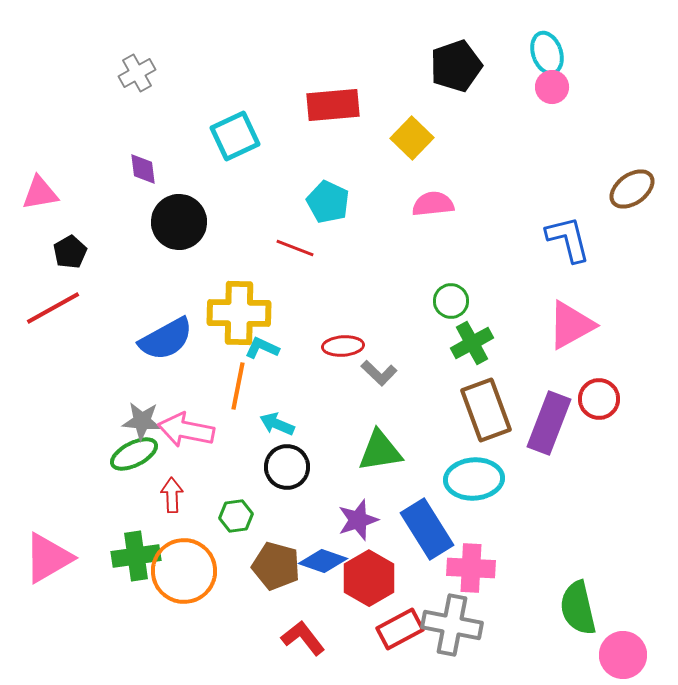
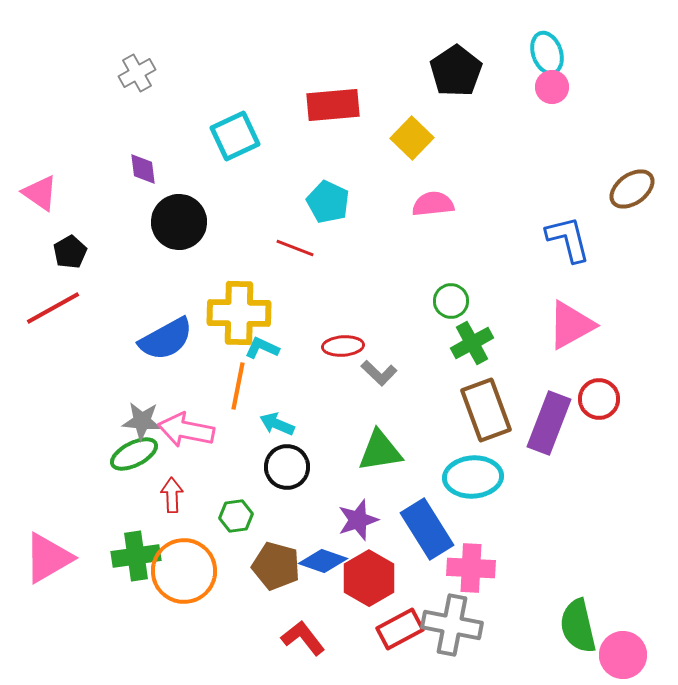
black pentagon at (456, 66): moved 5 px down; rotated 15 degrees counterclockwise
pink triangle at (40, 193): rotated 45 degrees clockwise
cyan ellipse at (474, 479): moved 1 px left, 2 px up
green semicircle at (578, 608): moved 18 px down
